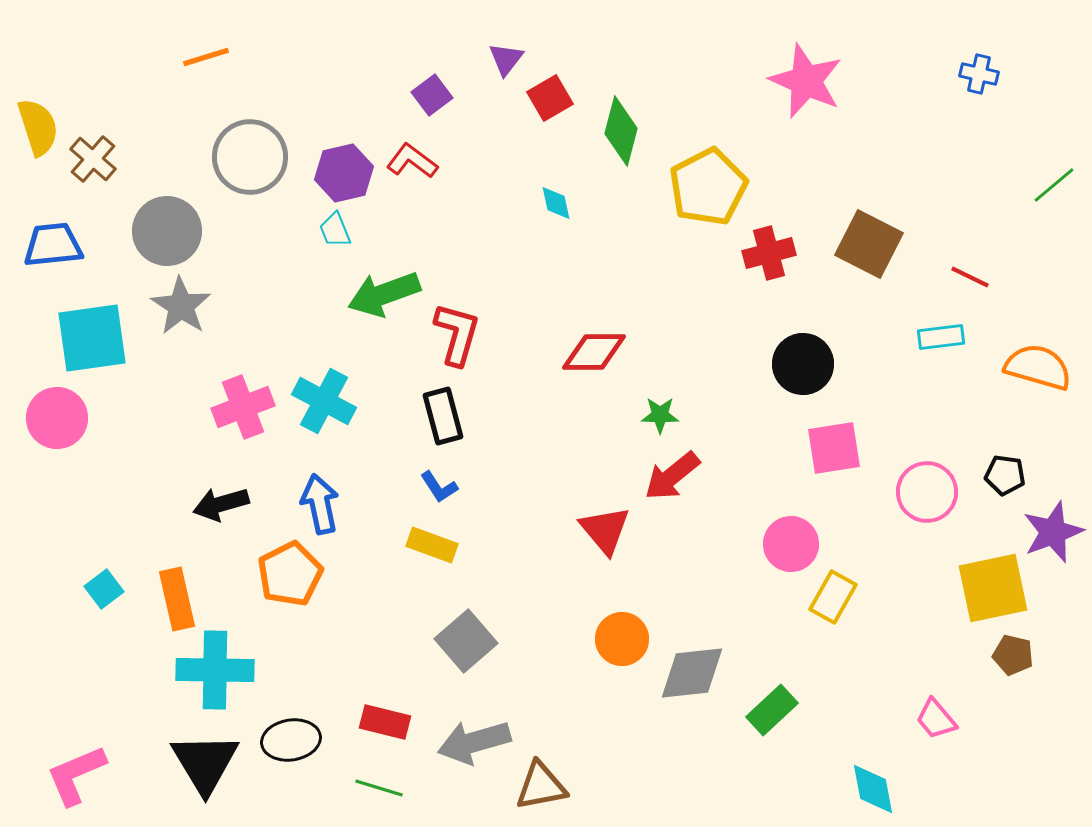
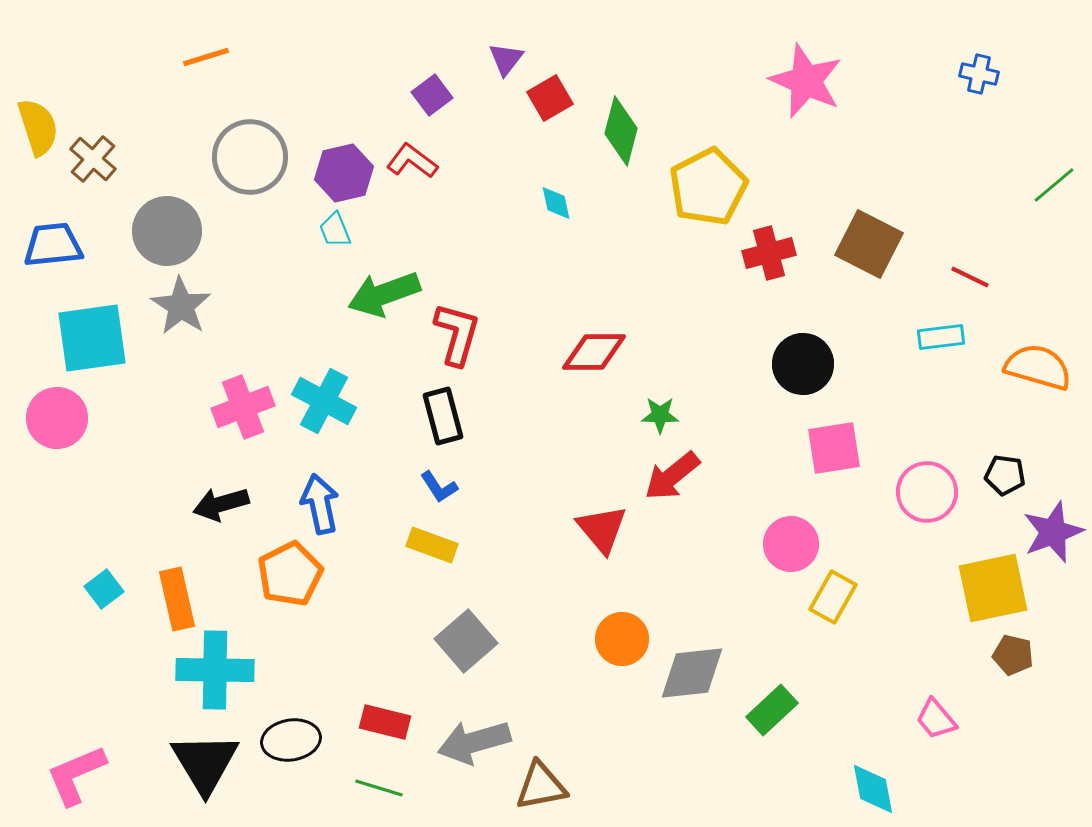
red triangle at (605, 530): moved 3 px left, 1 px up
